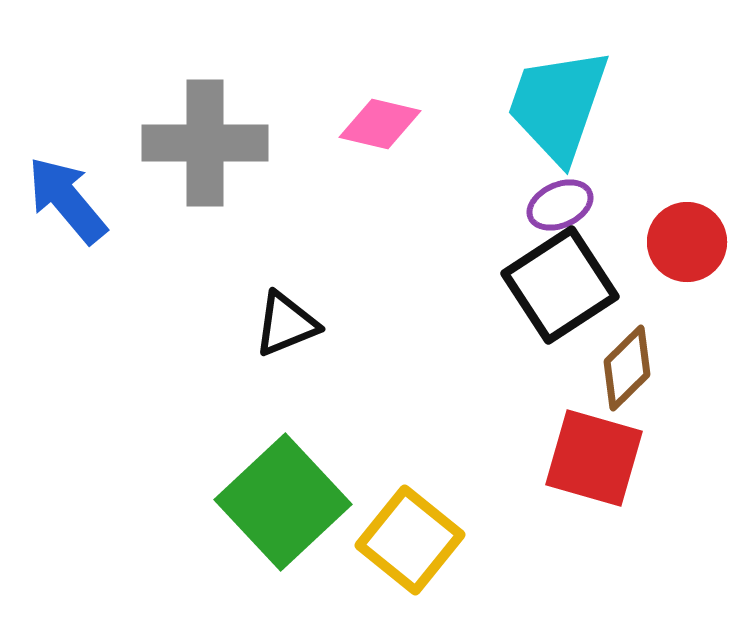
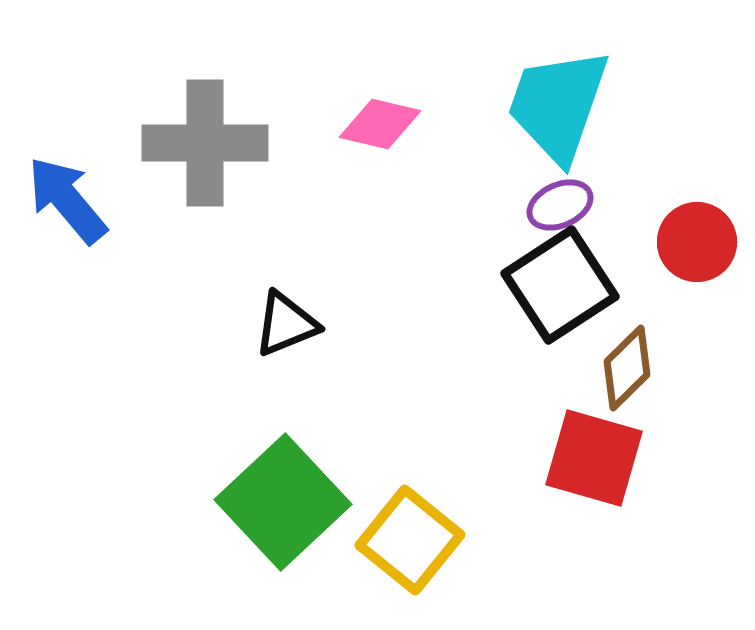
red circle: moved 10 px right
